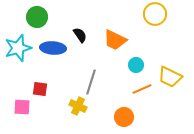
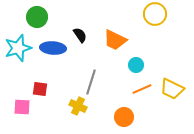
yellow trapezoid: moved 2 px right, 12 px down
